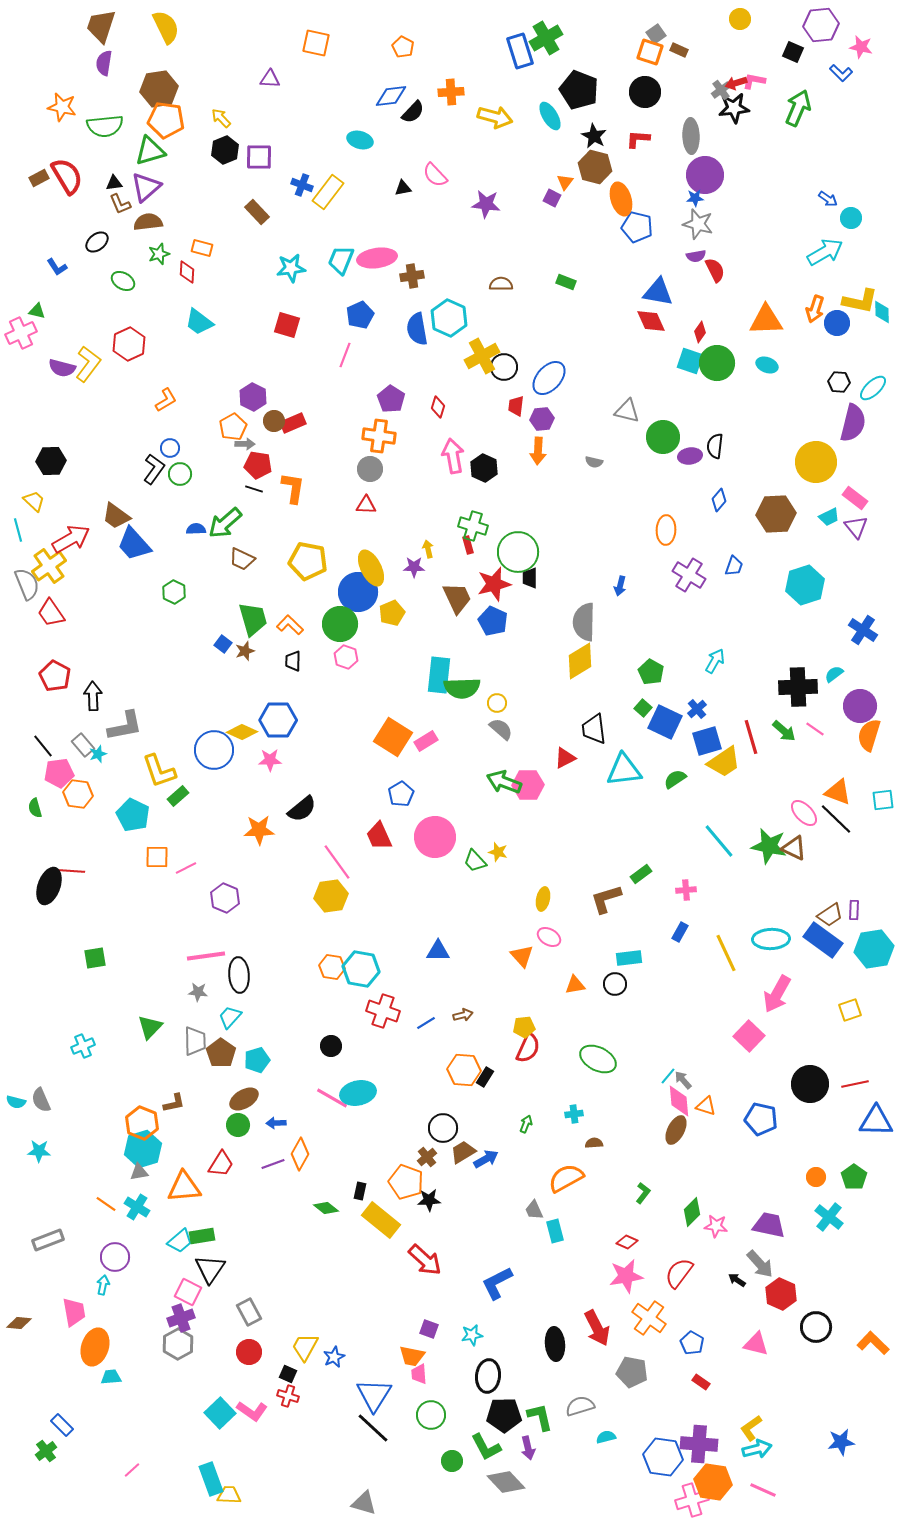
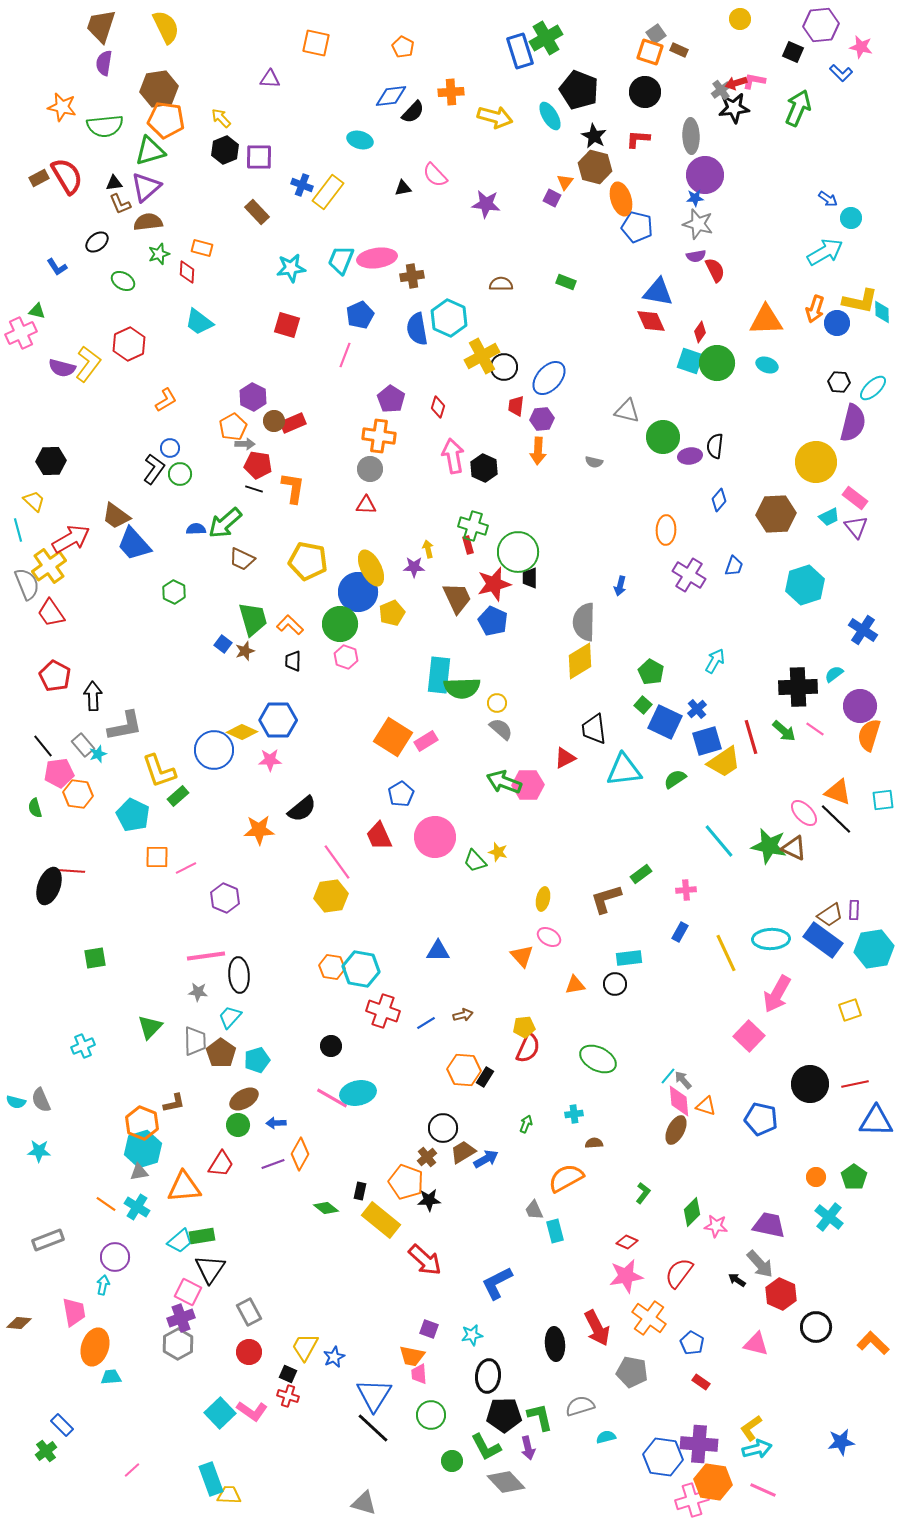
green square at (643, 708): moved 3 px up
